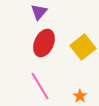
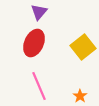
red ellipse: moved 10 px left
pink line: moved 1 px left; rotated 8 degrees clockwise
